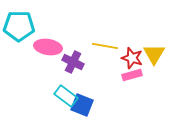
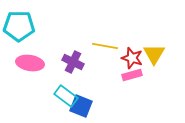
pink ellipse: moved 18 px left, 16 px down
blue square: moved 1 px left, 1 px down
